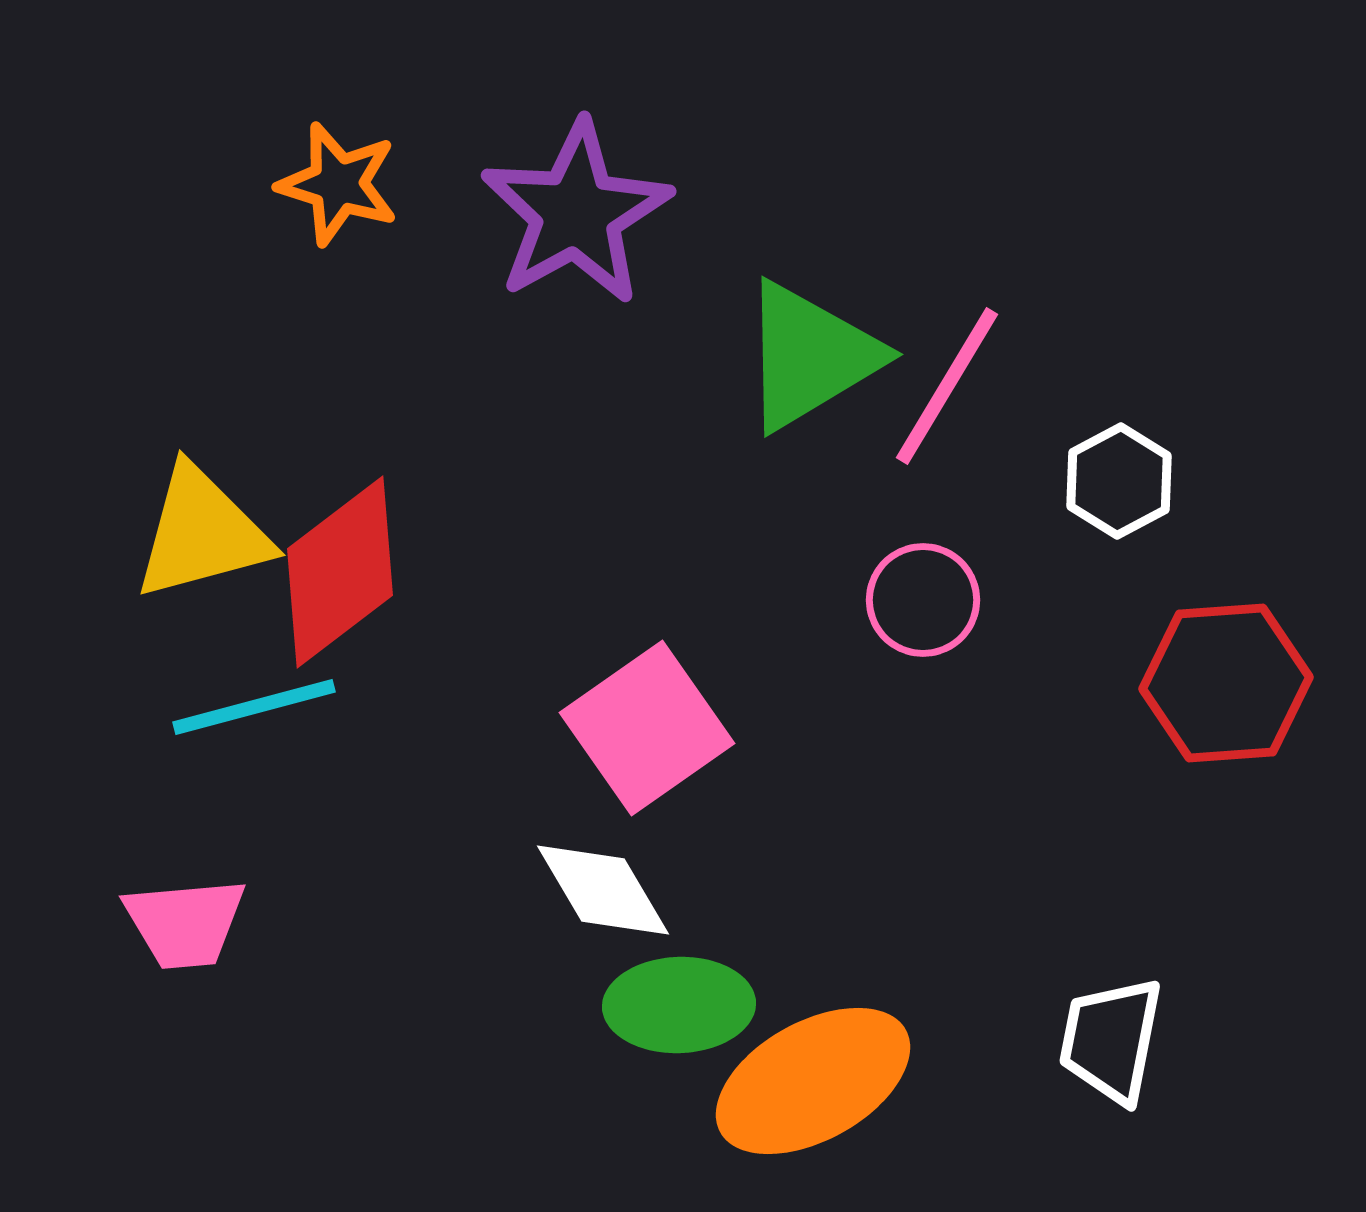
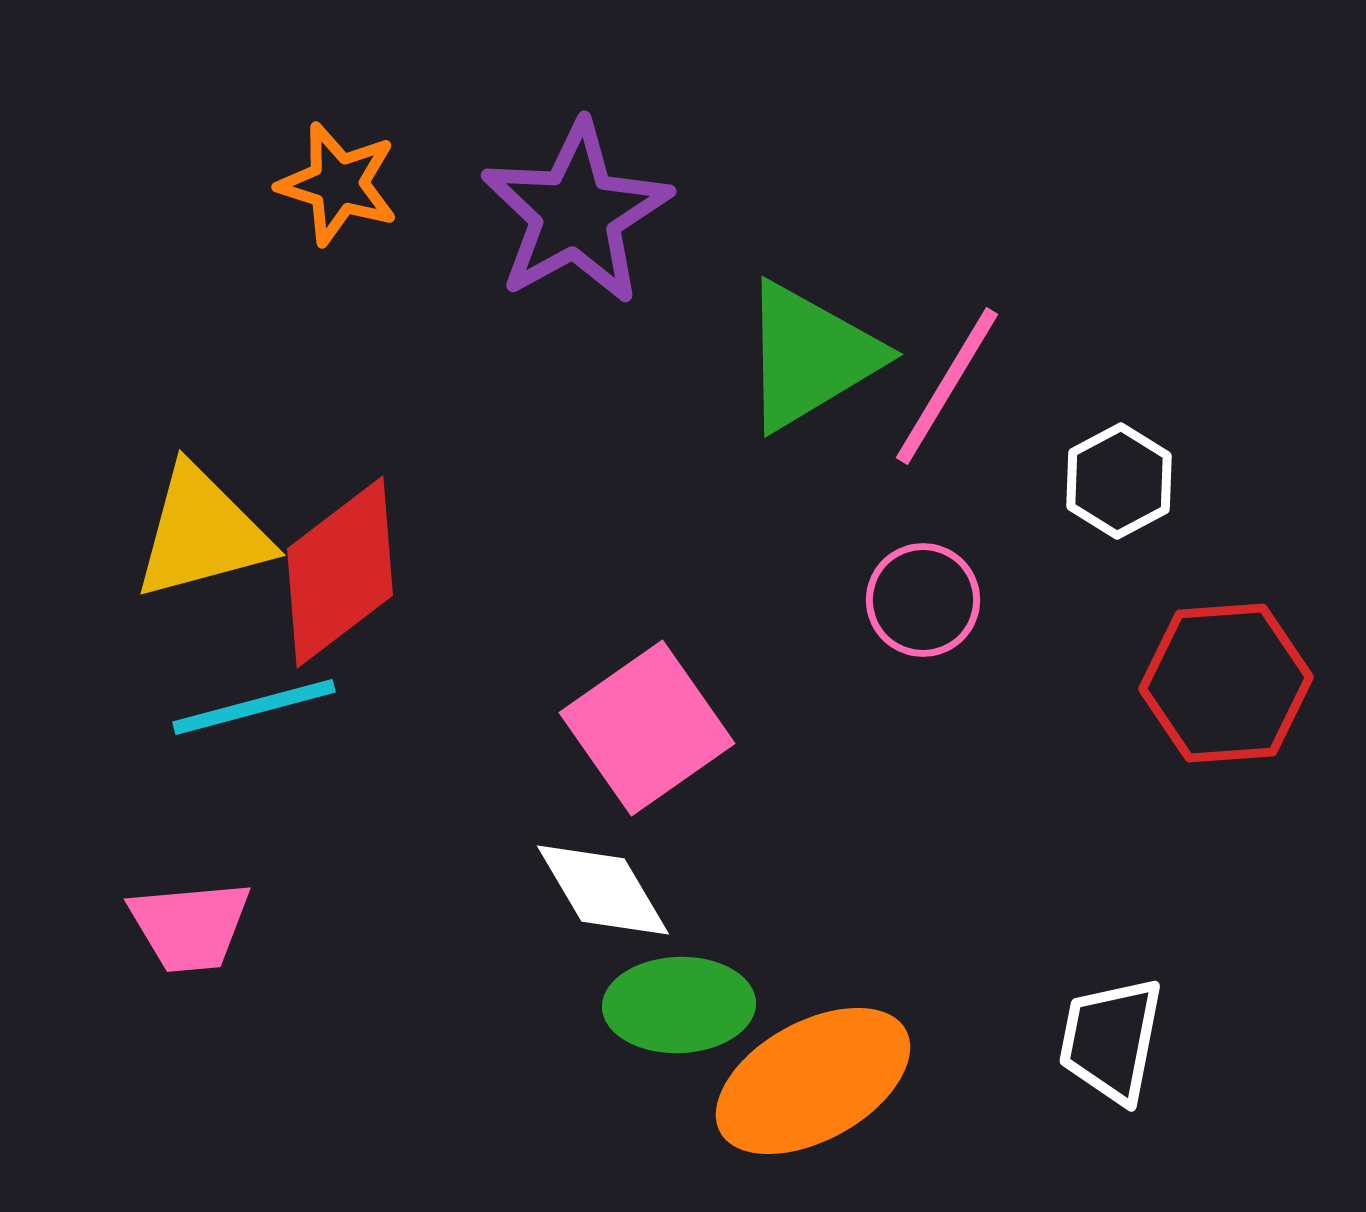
pink trapezoid: moved 5 px right, 3 px down
